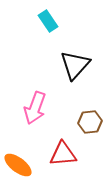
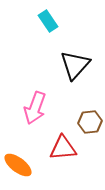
red triangle: moved 6 px up
